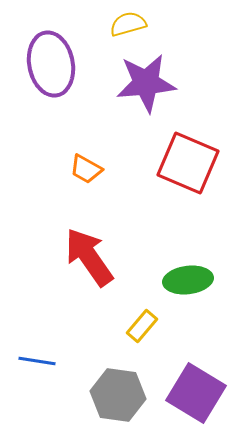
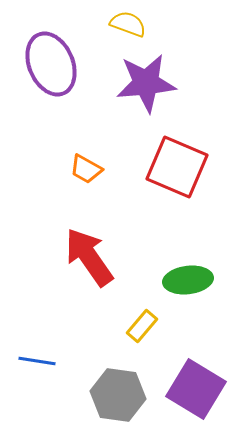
yellow semicircle: rotated 36 degrees clockwise
purple ellipse: rotated 12 degrees counterclockwise
red square: moved 11 px left, 4 px down
purple square: moved 4 px up
